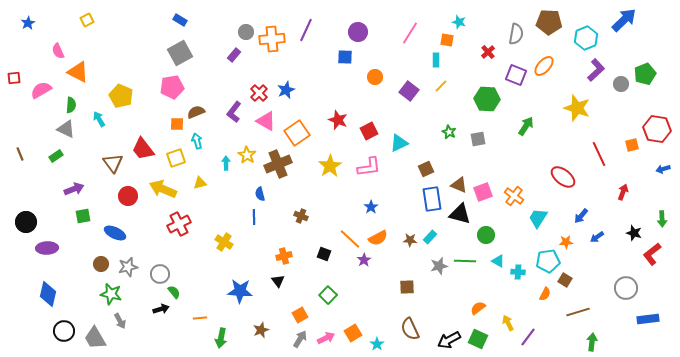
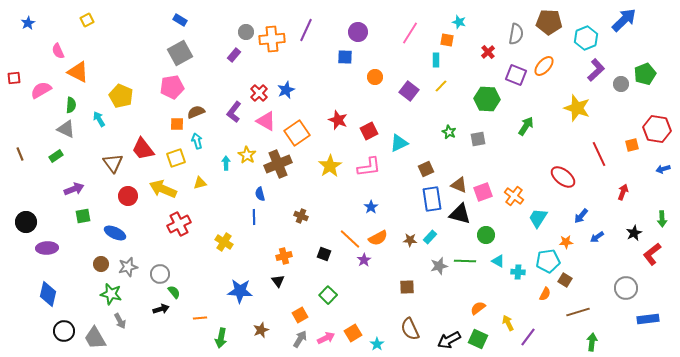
black star at (634, 233): rotated 28 degrees clockwise
